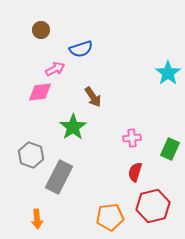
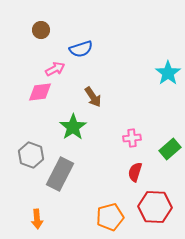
green rectangle: rotated 25 degrees clockwise
gray rectangle: moved 1 px right, 3 px up
red hexagon: moved 2 px right, 1 px down; rotated 16 degrees clockwise
orange pentagon: rotated 8 degrees counterclockwise
